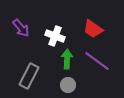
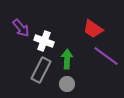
white cross: moved 11 px left, 5 px down
purple line: moved 9 px right, 5 px up
gray rectangle: moved 12 px right, 6 px up
gray circle: moved 1 px left, 1 px up
